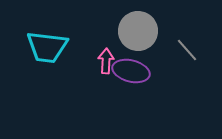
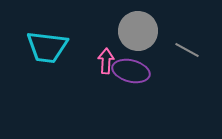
gray line: rotated 20 degrees counterclockwise
